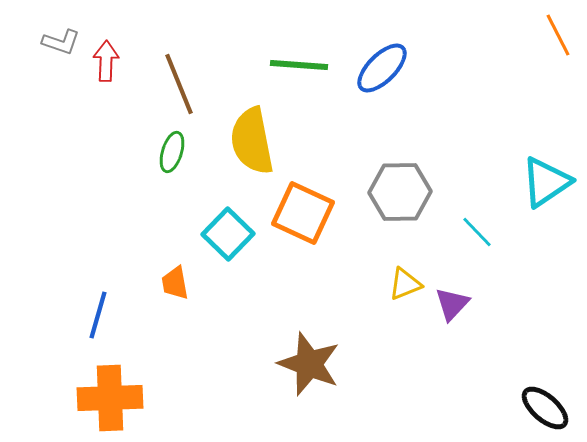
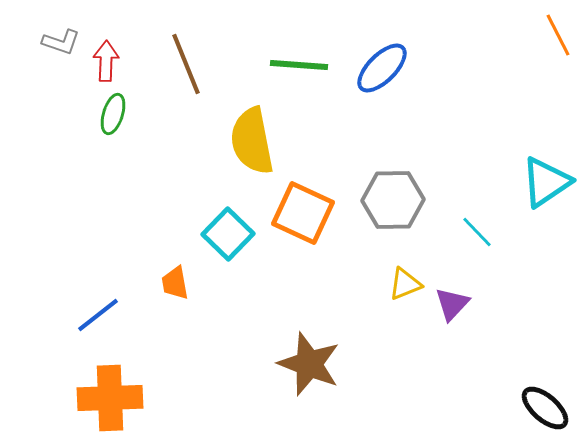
brown line: moved 7 px right, 20 px up
green ellipse: moved 59 px left, 38 px up
gray hexagon: moved 7 px left, 8 px down
blue line: rotated 36 degrees clockwise
